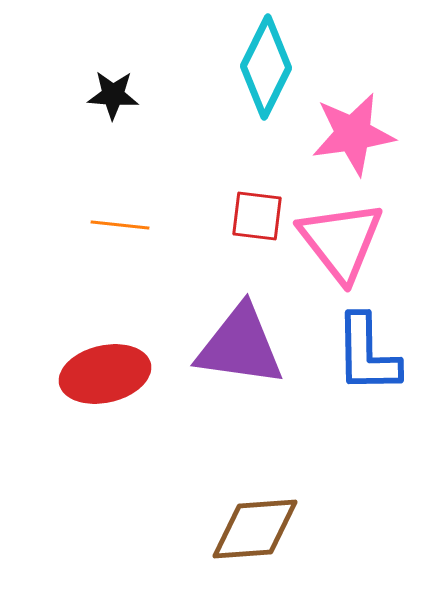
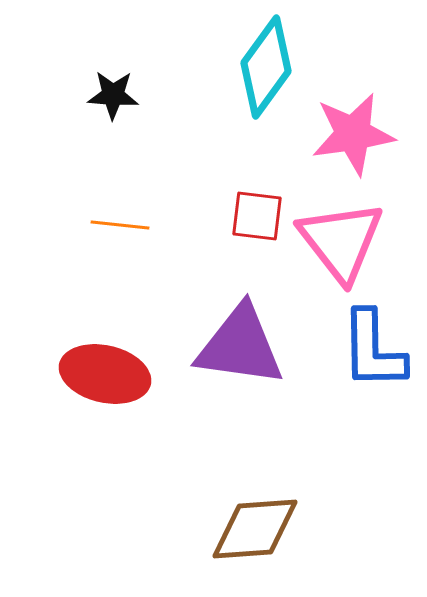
cyan diamond: rotated 10 degrees clockwise
blue L-shape: moved 6 px right, 4 px up
red ellipse: rotated 26 degrees clockwise
